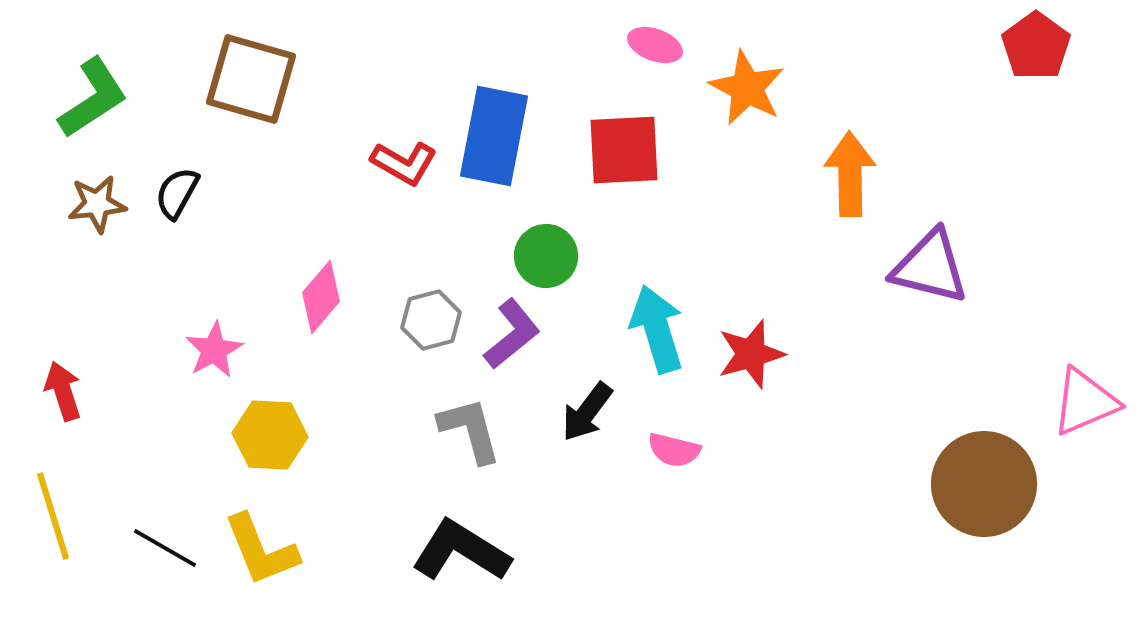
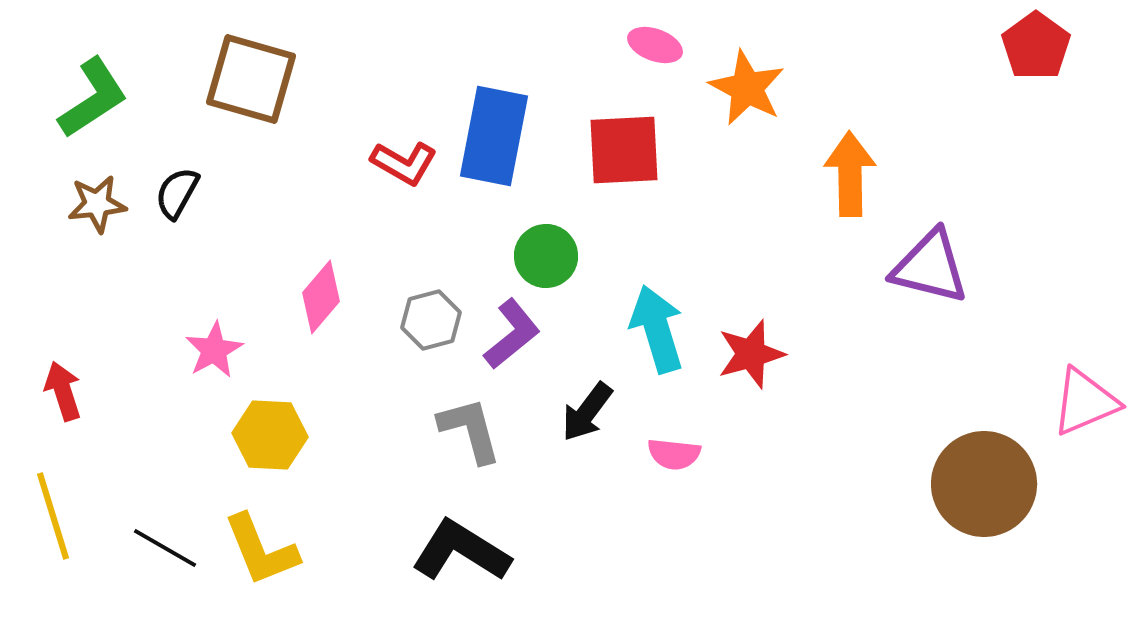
pink semicircle: moved 4 px down; rotated 8 degrees counterclockwise
